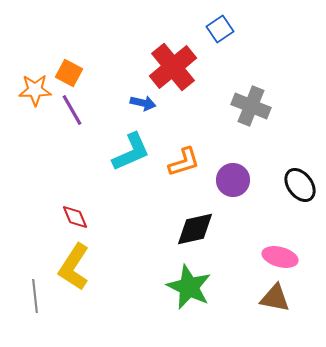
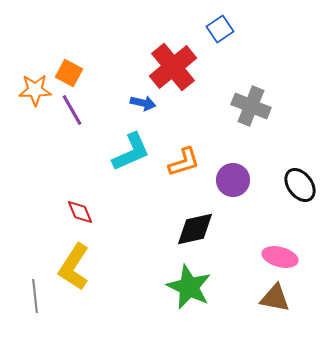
red diamond: moved 5 px right, 5 px up
